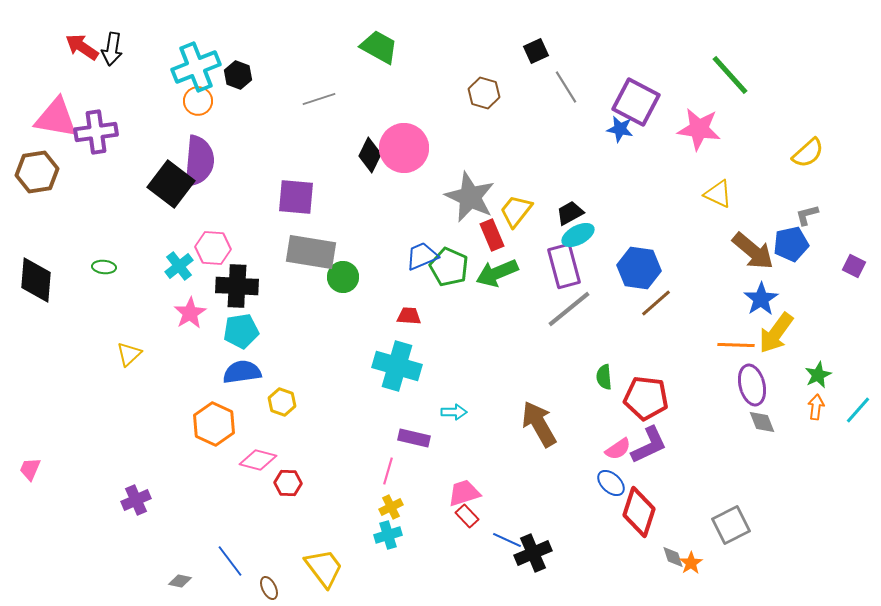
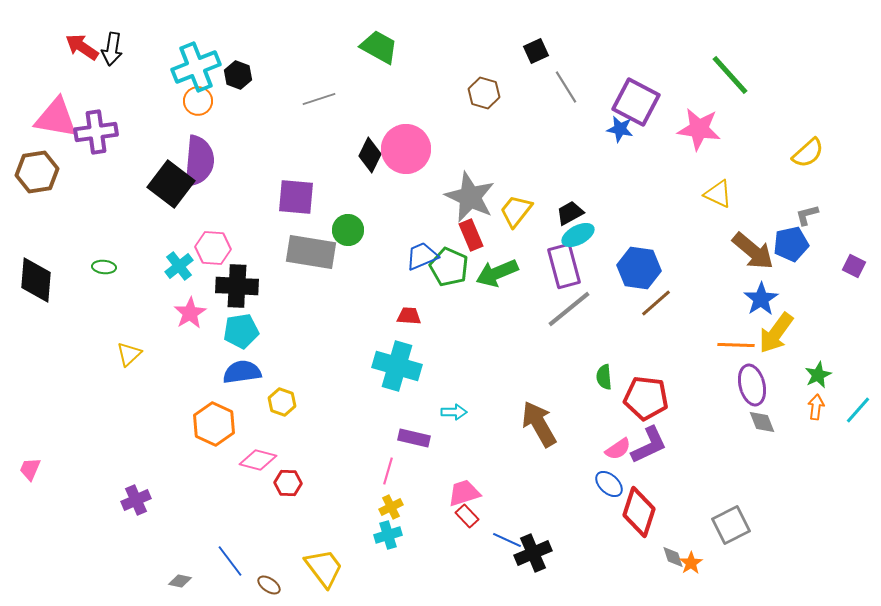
pink circle at (404, 148): moved 2 px right, 1 px down
red rectangle at (492, 235): moved 21 px left
green circle at (343, 277): moved 5 px right, 47 px up
blue ellipse at (611, 483): moved 2 px left, 1 px down
brown ellipse at (269, 588): moved 3 px up; rotated 30 degrees counterclockwise
